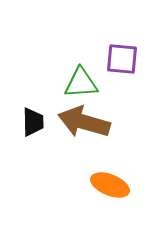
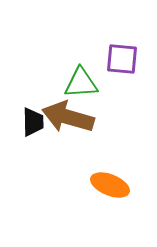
brown arrow: moved 16 px left, 5 px up
